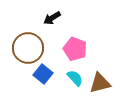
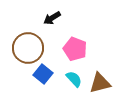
cyan semicircle: moved 1 px left, 1 px down
